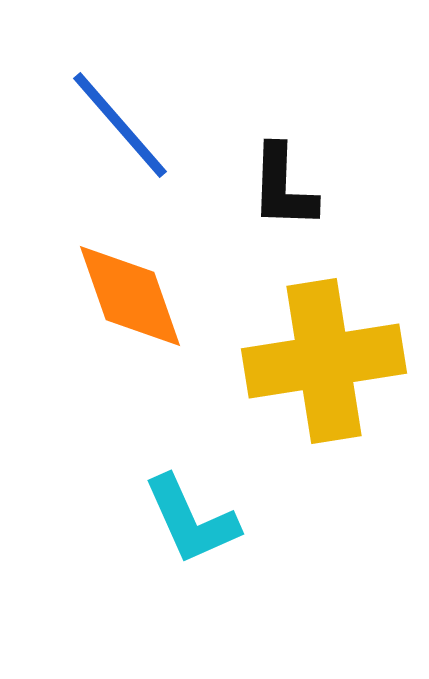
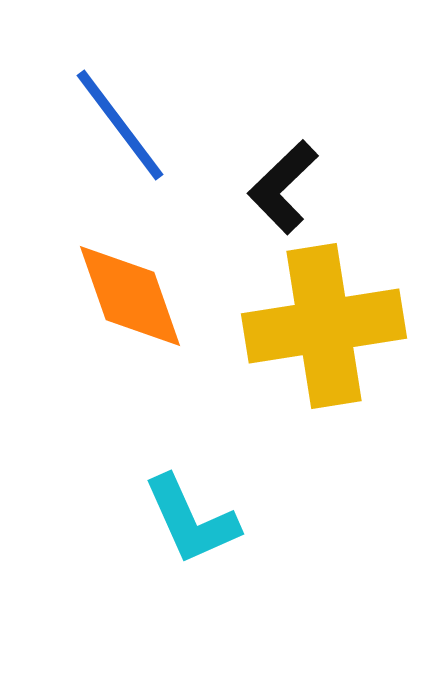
blue line: rotated 4 degrees clockwise
black L-shape: rotated 44 degrees clockwise
yellow cross: moved 35 px up
